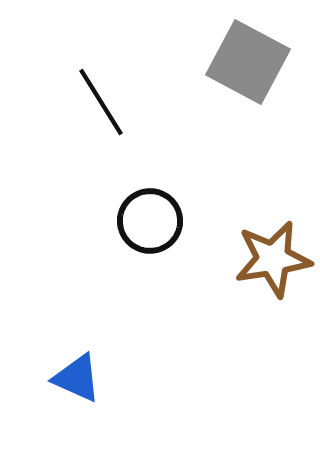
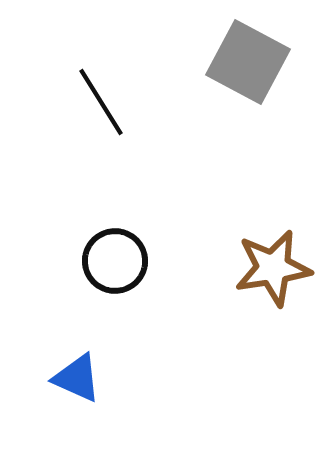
black circle: moved 35 px left, 40 px down
brown star: moved 9 px down
